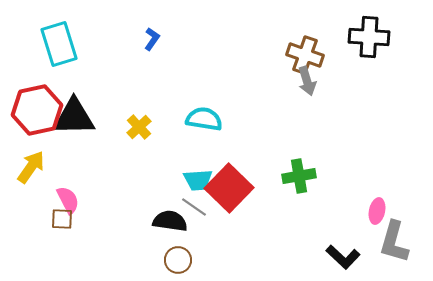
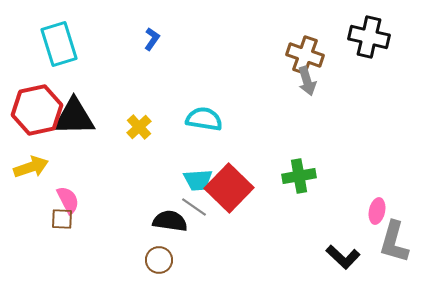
black cross: rotated 9 degrees clockwise
yellow arrow: rotated 36 degrees clockwise
brown circle: moved 19 px left
